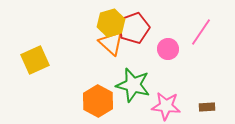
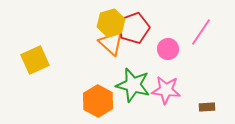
pink star: moved 16 px up
